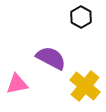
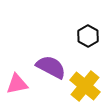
black hexagon: moved 7 px right, 19 px down
purple semicircle: moved 9 px down
